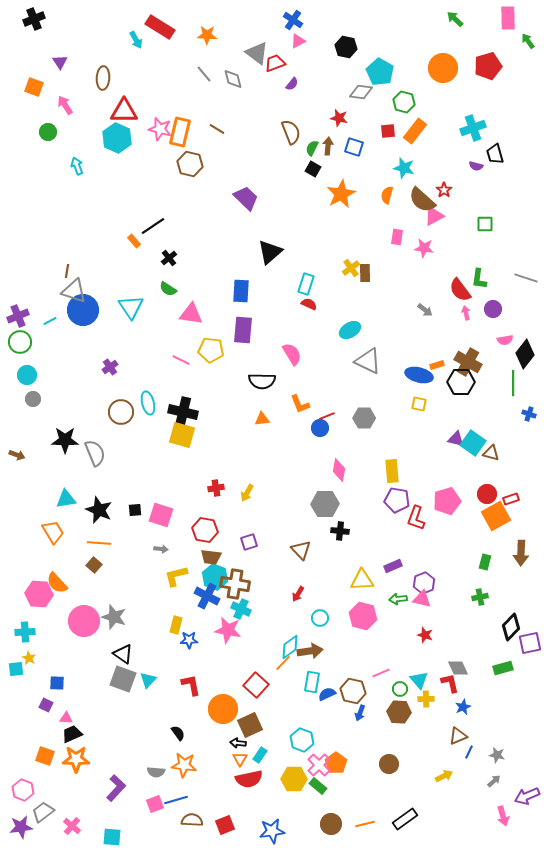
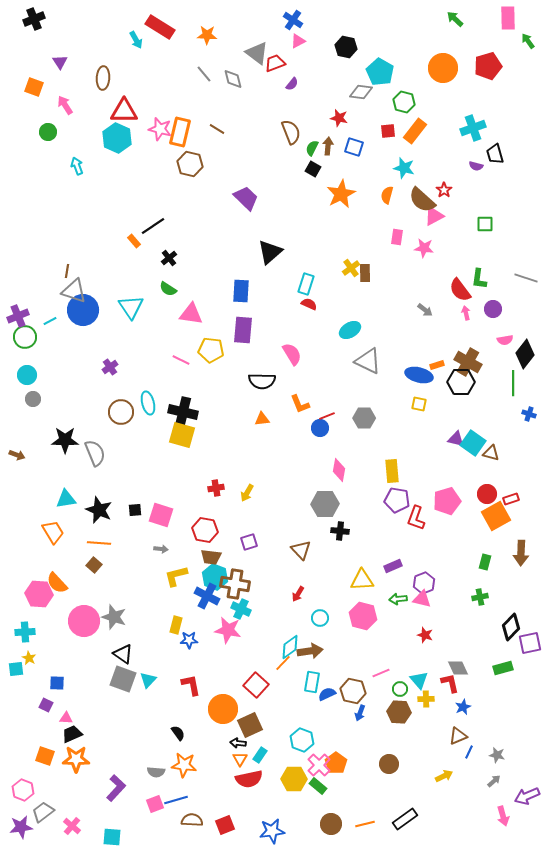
green circle at (20, 342): moved 5 px right, 5 px up
